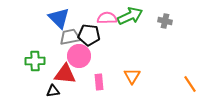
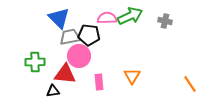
green cross: moved 1 px down
